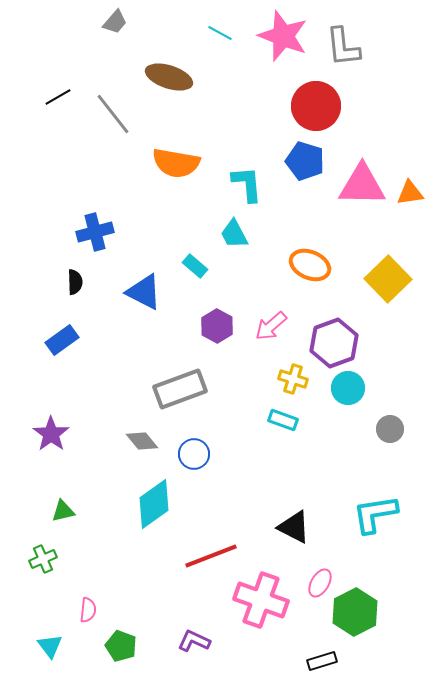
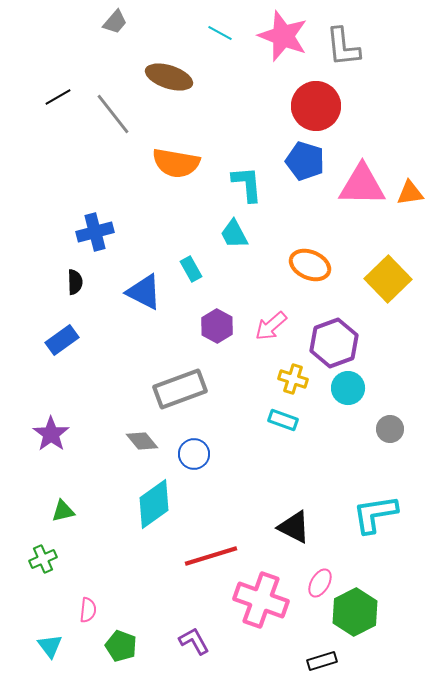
cyan rectangle at (195, 266): moved 4 px left, 3 px down; rotated 20 degrees clockwise
red line at (211, 556): rotated 4 degrees clockwise
purple L-shape at (194, 641): rotated 36 degrees clockwise
